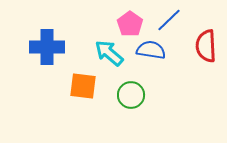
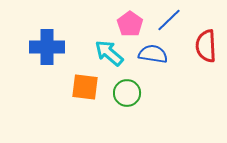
blue semicircle: moved 2 px right, 4 px down
orange square: moved 2 px right, 1 px down
green circle: moved 4 px left, 2 px up
